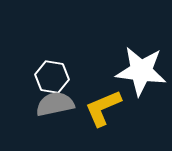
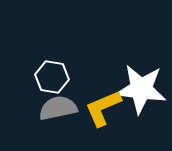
white star: moved 18 px down
gray semicircle: moved 3 px right, 4 px down
